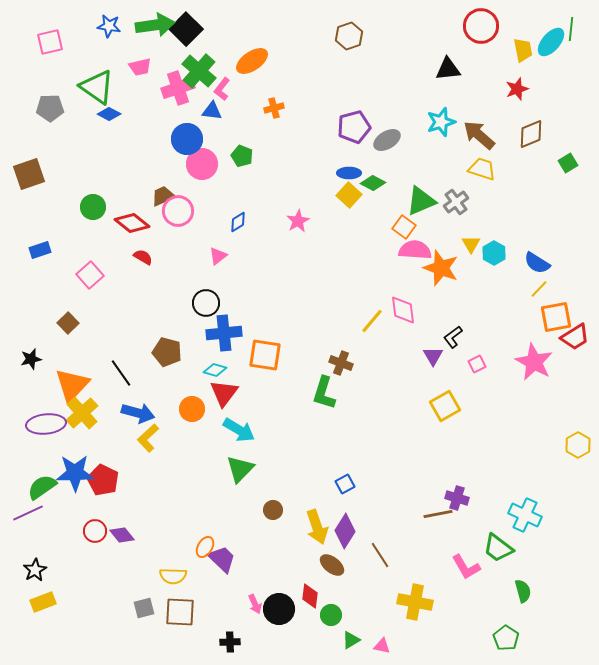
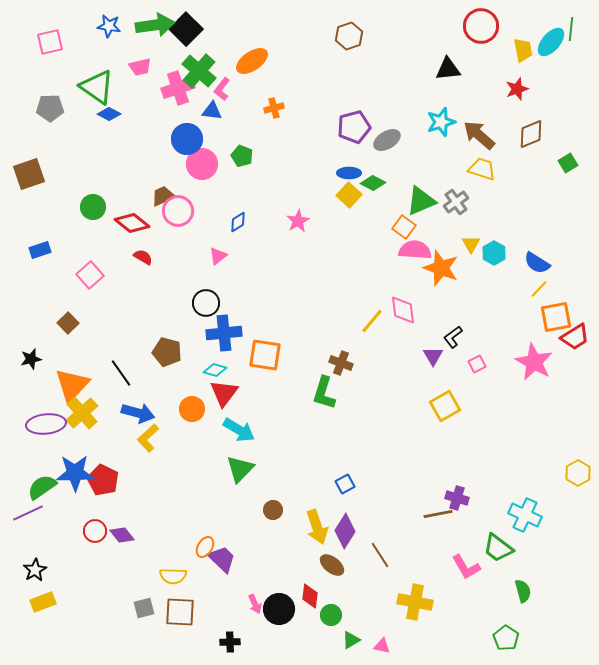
yellow hexagon at (578, 445): moved 28 px down
